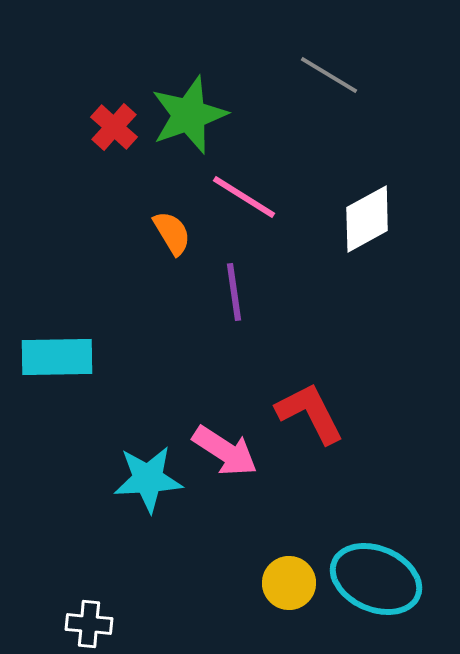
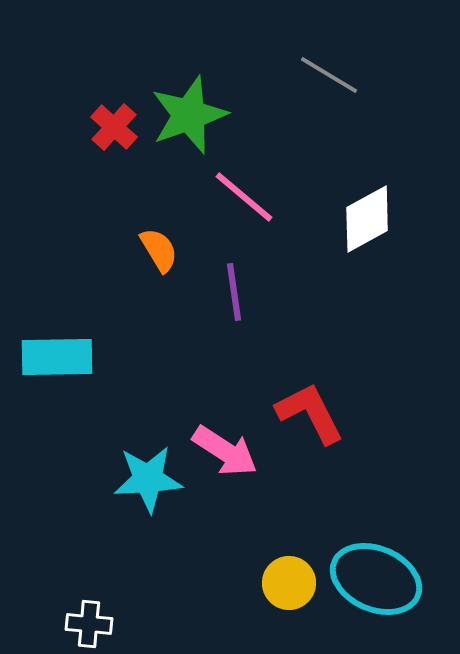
pink line: rotated 8 degrees clockwise
orange semicircle: moved 13 px left, 17 px down
